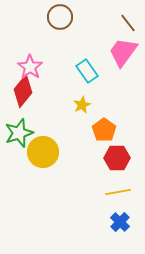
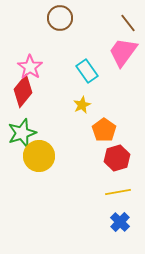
brown circle: moved 1 px down
green star: moved 3 px right
yellow circle: moved 4 px left, 4 px down
red hexagon: rotated 15 degrees counterclockwise
